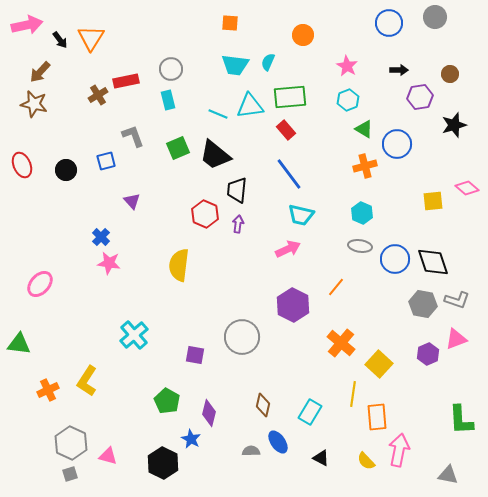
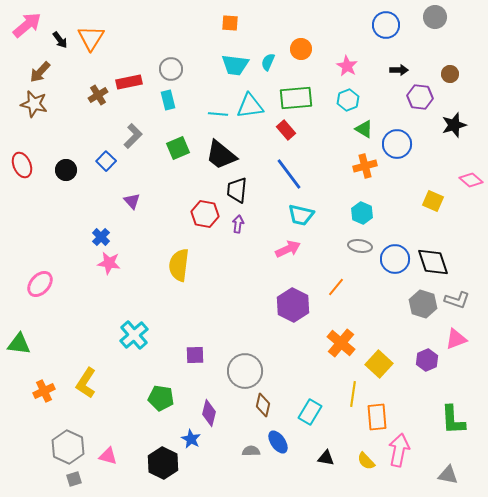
blue circle at (389, 23): moved 3 px left, 2 px down
pink arrow at (27, 25): rotated 28 degrees counterclockwise
orange circle at (303, 35): moved 2 px left, 14 px down
red rectangle at (126, 81): moved 3 px right, 1 px down
green rectangle at (290, 97): moved 6 px right, 1 px down
purple hexagon at (420, 97): rotated 15 degrees clockwise
cyan line at (218, 114): rotated 18 degrees counterclockwise
gray L-shape at (133, 136): rotated 65 degrees clockwise
black trapezoid at (215, 155): moved 6 px right
blue square at (106, 161): rotated 30 degrees counterclockwise
pink diamond at (467, 188): moved 4 px right, 8 px up
yellow square at (433, 201): rotated 30 degrees clockwise
red hexagon at (205, 214): rotated 12 degrees counterclockwise
gray hexagon at (423, 304): rotated 8 degrees clockwise
gray circle at (242, 337): moved 3 px right, 34 px down
purple hexagon at (428, 354): moved 1 px left, 6 px down
purple square at (195, 355): rotated 12 degrees counterclockwise
yellow L-shape at (87, 381): moved 1 px left, 2 px down
orange cross at (48, 390): moved 4 px left, 1 px down
green pentagon at (167, 401): moved 6 px left, 3 px up; rotated 20 degrees counterclockwise
green L-shape at (461, 420): moved 8 px left
gray hexagon at (71, 443): moved 3 px left, 4 px down
black triangle at (321, 458): moved 5 px right; rotated 18 degrees counterclockwise
gray square at (70, 474): moved 4 px right, 5 px down
